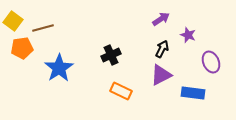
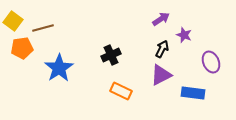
purple star: moved 4 px left
